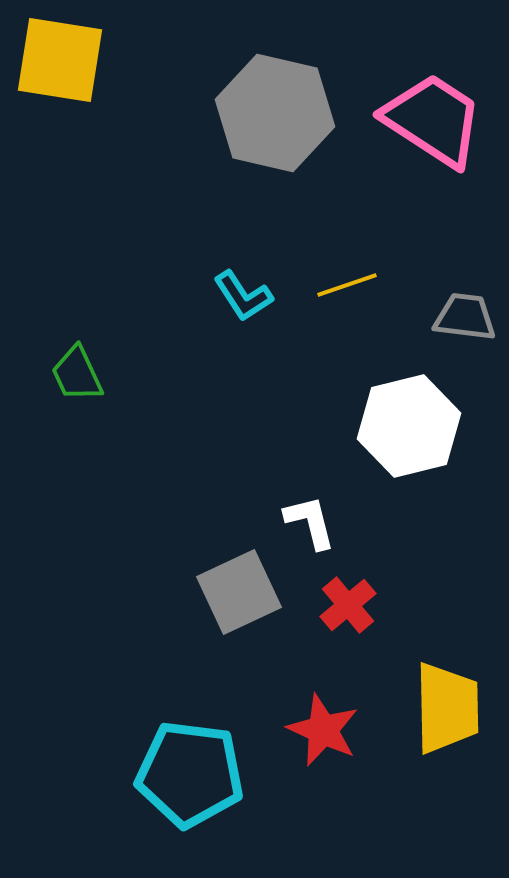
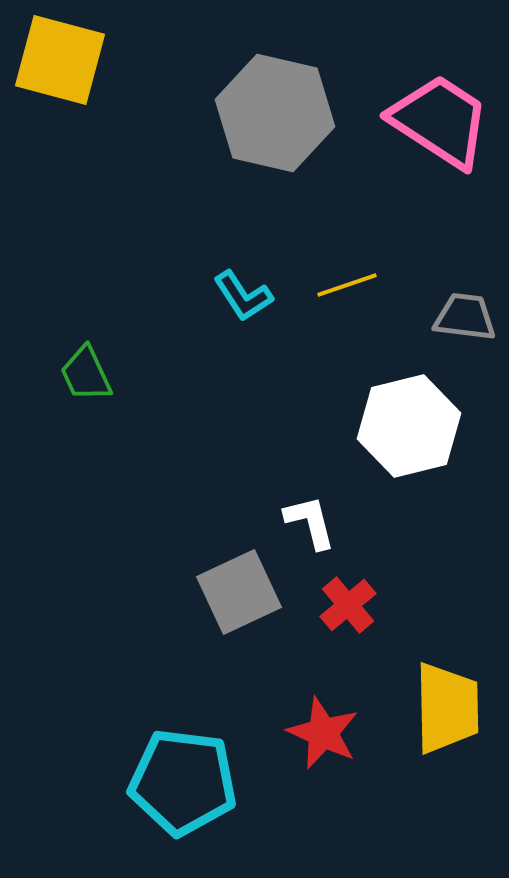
yellow square: rotated 6 degrees clockwise
pink trapezoid: moved 7 px right, 1 px down
green trapezoid: moved 9 px right
red star: moved 3 px down
cyan pentagon: moved 7 px left, 8 px down
